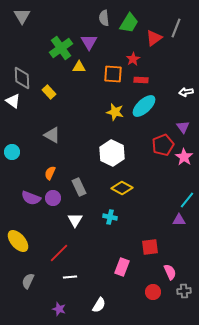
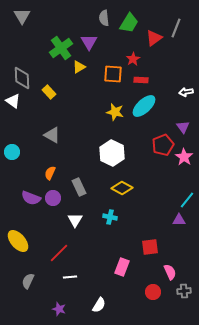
yellow triangle at (79, 67): rotated 32 degrees counterclockwise
